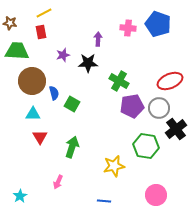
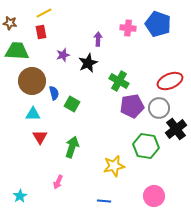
black star: rotated 24 degrees counterclockwise
pink circle: moved 2 px left, 1 px down
